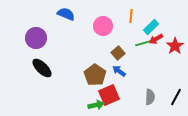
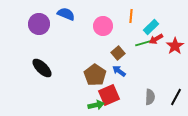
purple circle: moved 3 px right, 14 px up
